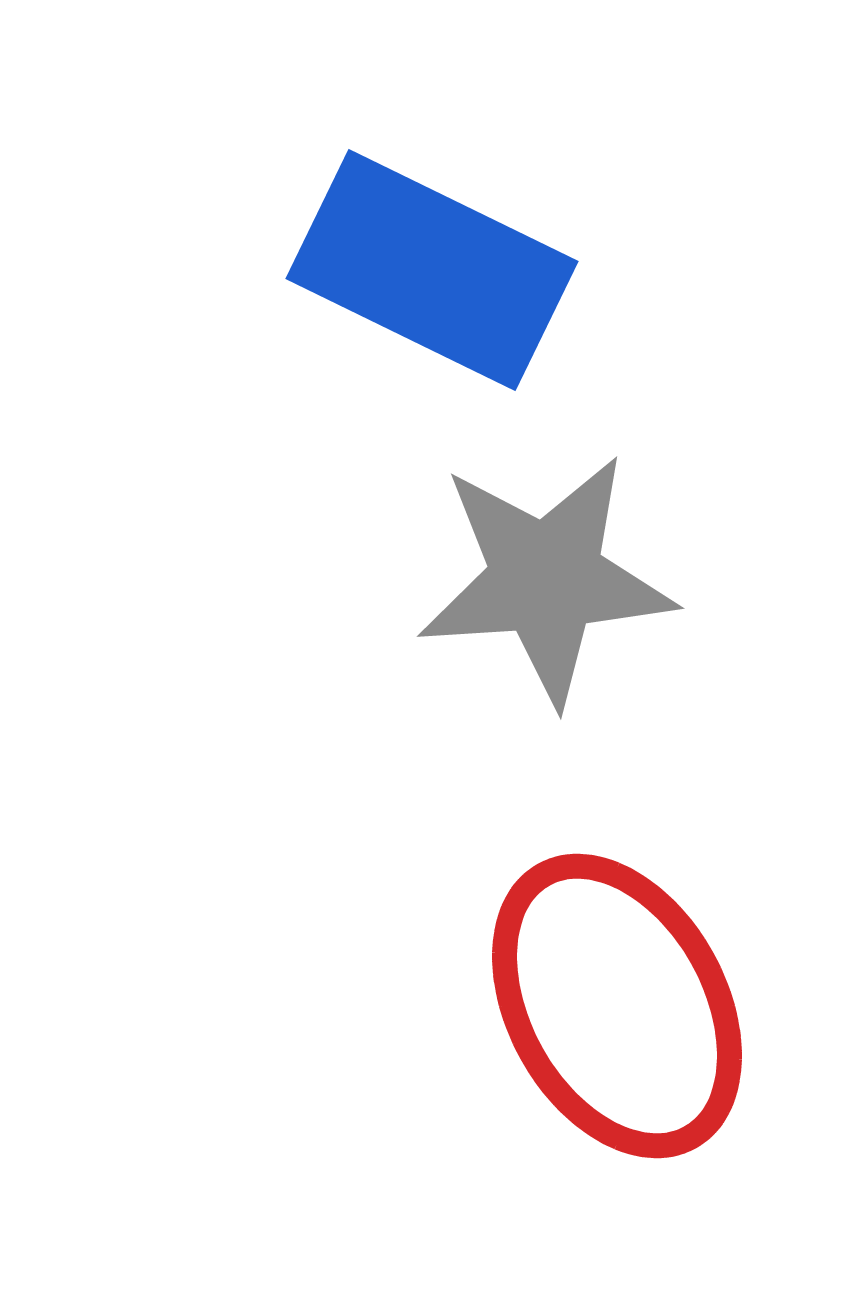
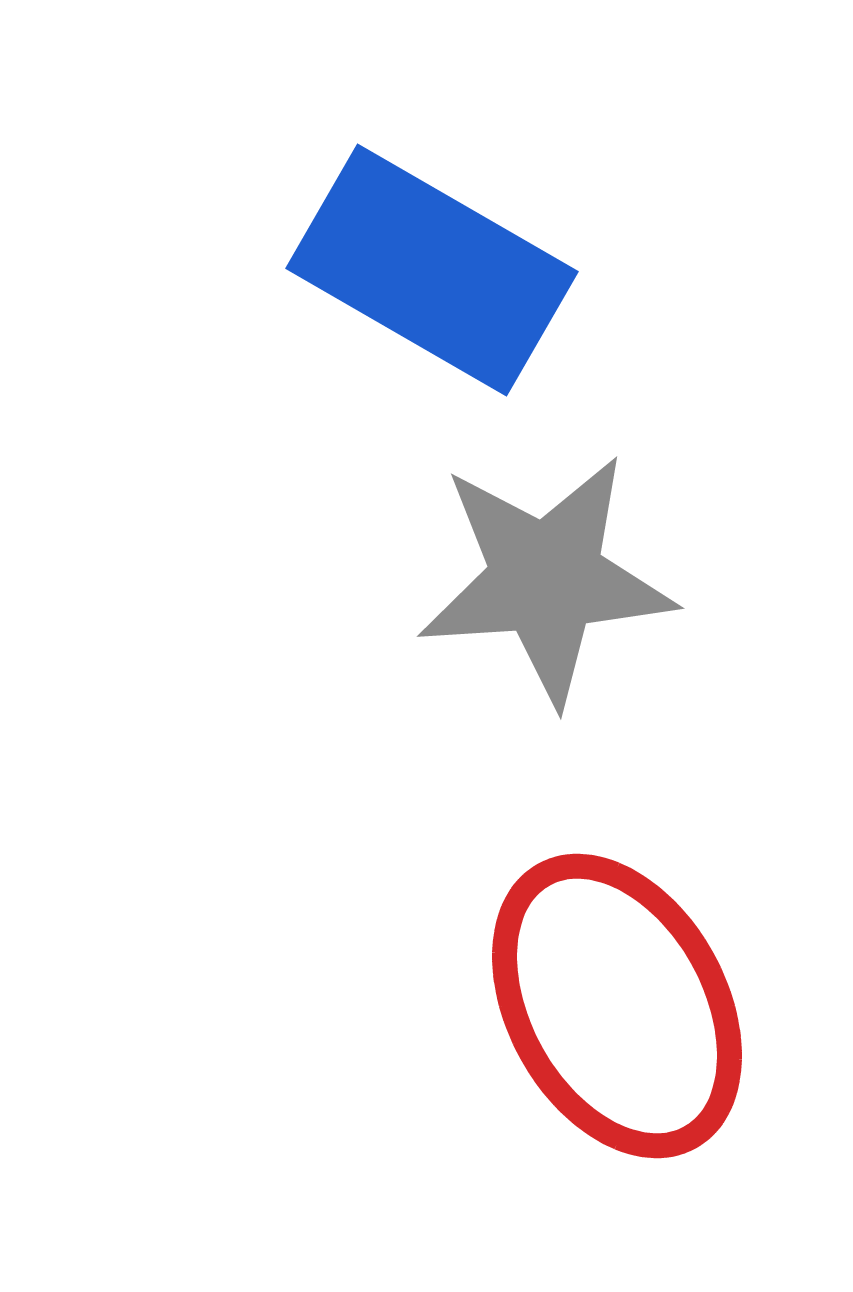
blue rectangle: rotated 4 degrees clockwise
